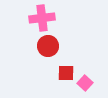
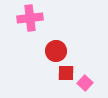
pink cross: moved 12 px left
red circle: moved 8 px right, 5 px down
